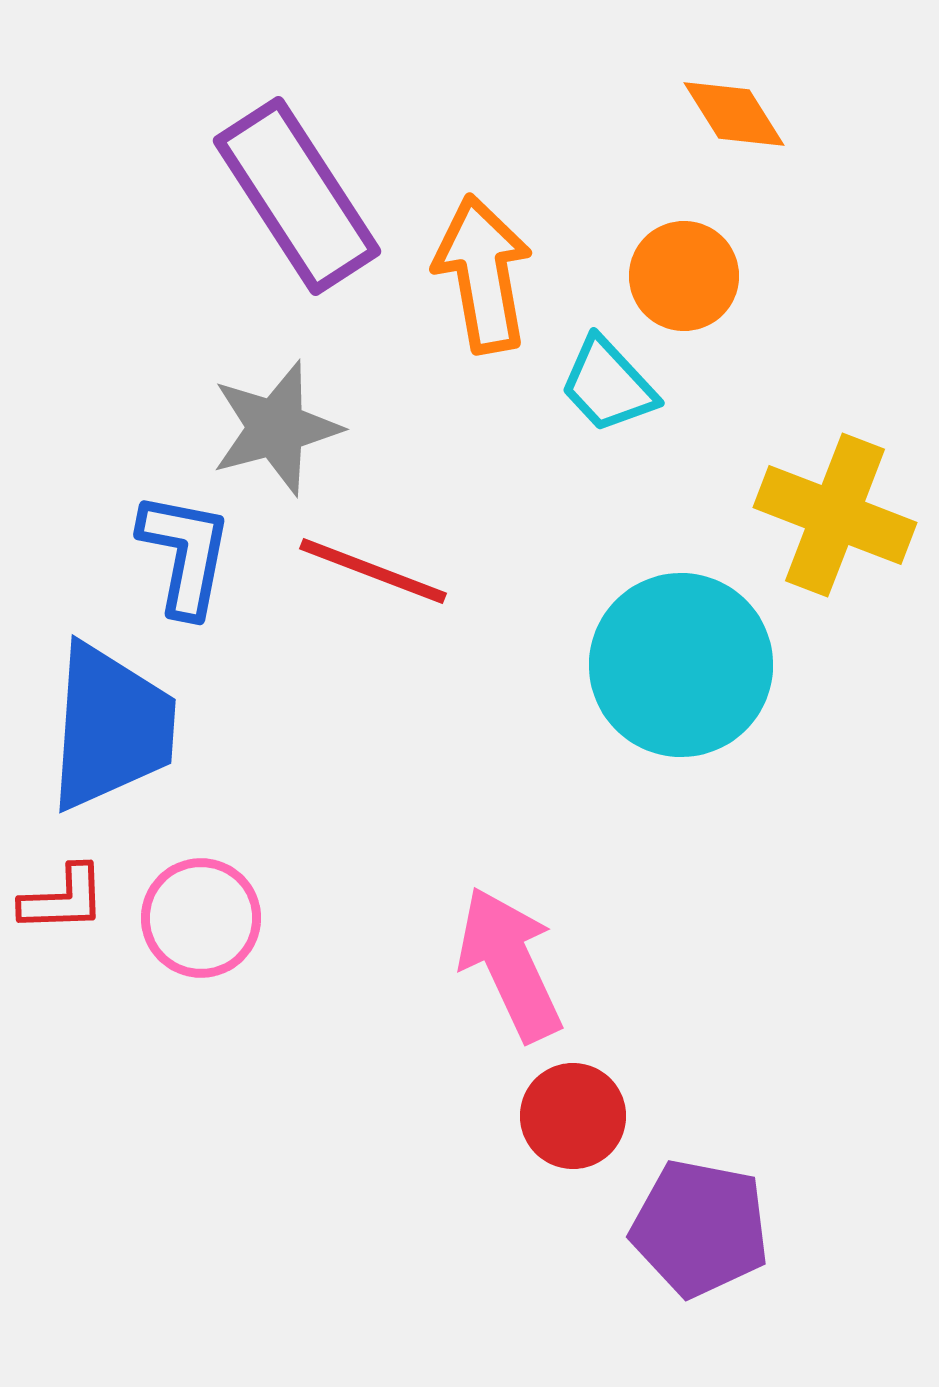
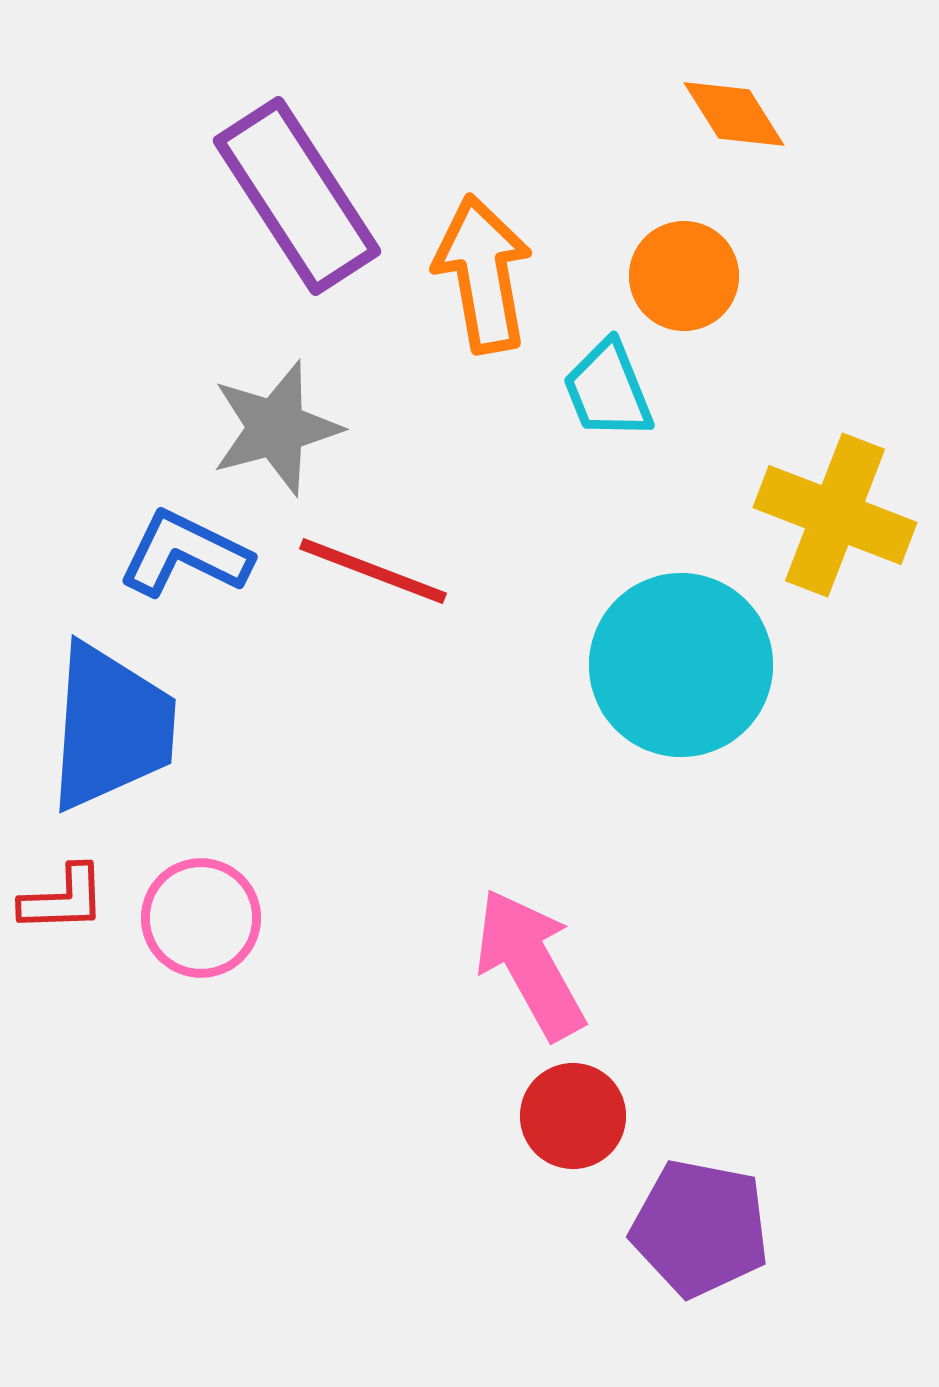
cyan trapezoid: moved 5 px down; rotated 21 degrees clockwise
blue L-shape: rotated 75 degrees counterclockwise
pink arrow: moved 20 px right; rotated 4 degrees counterclockwise
